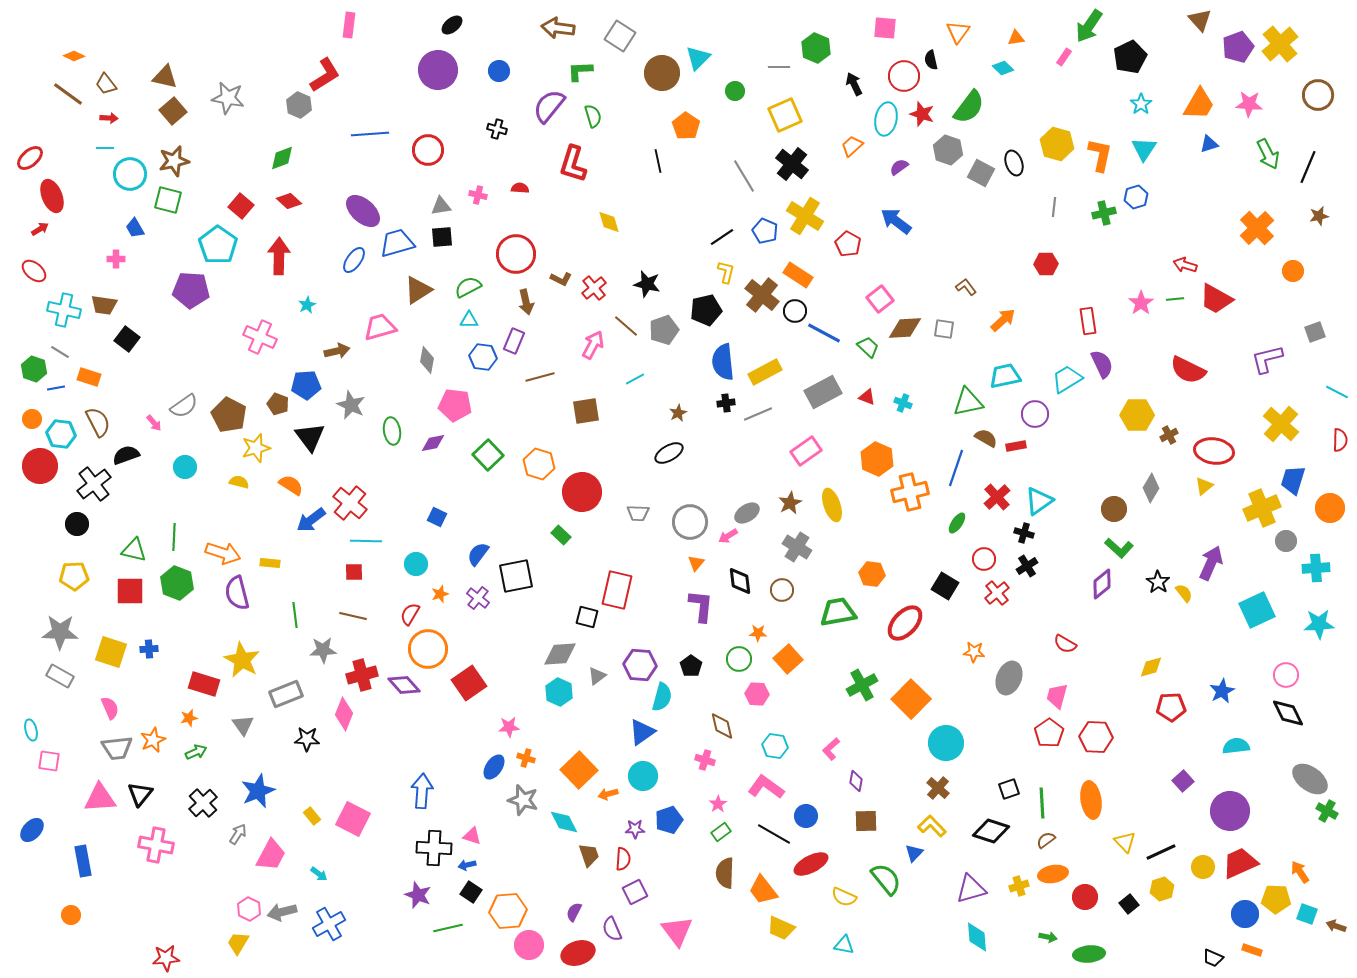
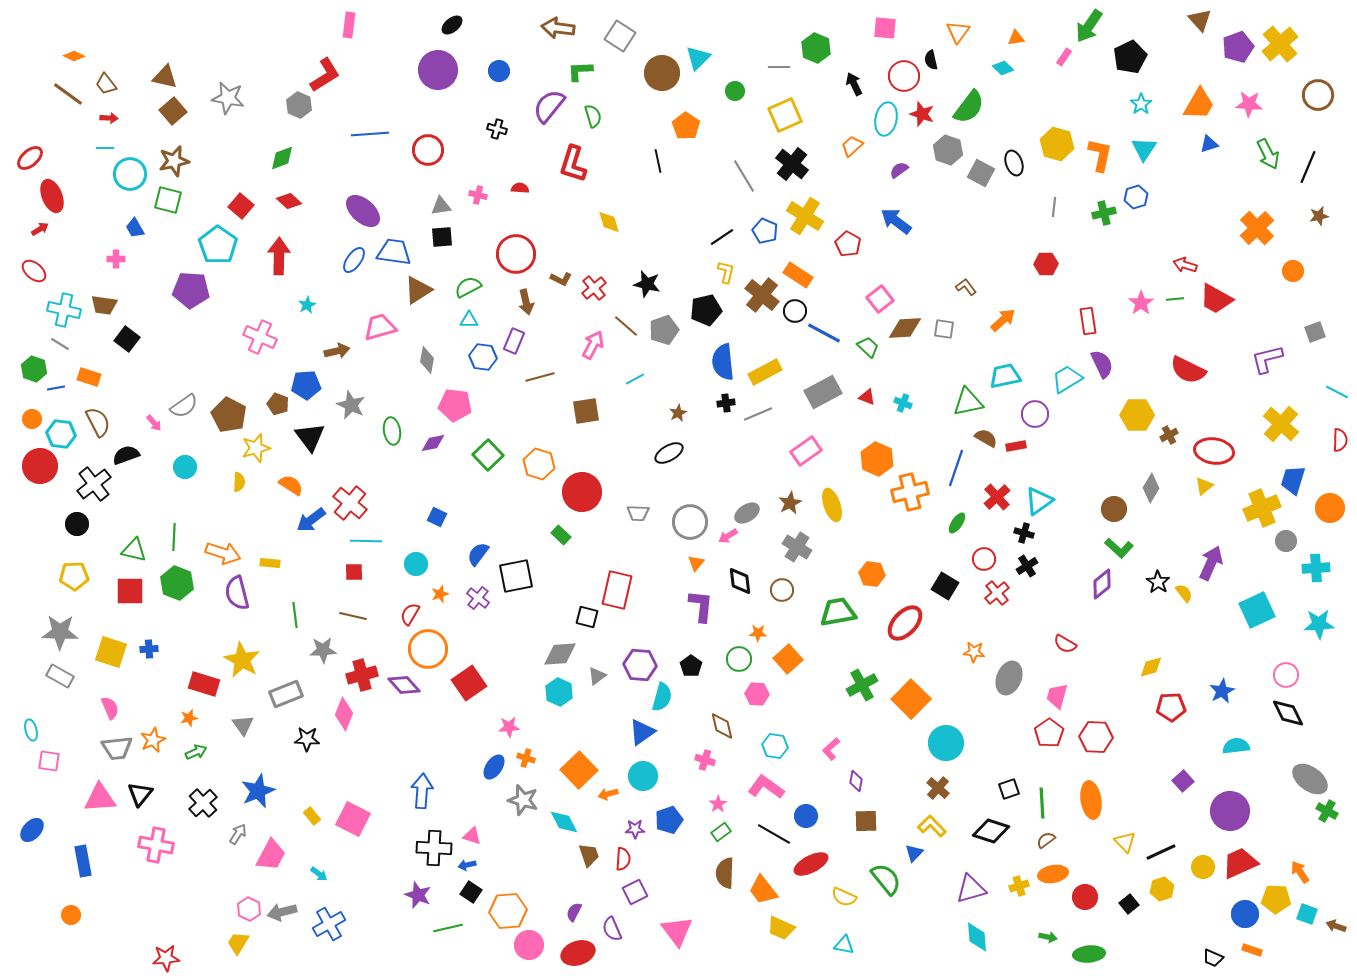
purple semicircle at (899, 167): moved 3 px down
blue trapezoid at (397, 243): moved 3 px left, 9 px down; rotated 24 degrees clockwise
gray line at (60, 352): moved 8 px up
yellow semicircle at (239, 482): rotated 78 degrees clockwise
